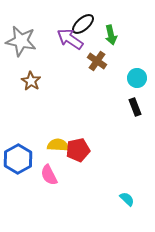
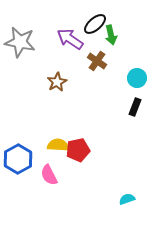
black ellipse: moved 12 px right
gray star: moved 1 px left, 1 px down
brown star: moved 26 px right, 1 px down; rotated 12 degrees clockwise
black rectangle: rotated 42 degrees clockwise
cyan semicircle: rotated 63 degrees counterclockwise
